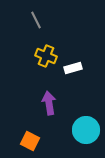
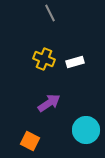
gray line: moved 14 px right, 7 px up
yellow cross: moved 2 px left, 3 px down
white rectangle: moved 2 px right, 6 px up
purple arrow: rotated 65 degrees clockwise
